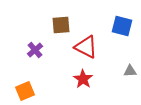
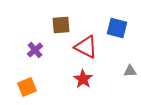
blue square: moved 5 px left, 2 px down
orange square: moved 2 px right, 4 px up
